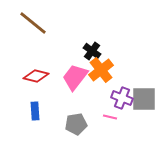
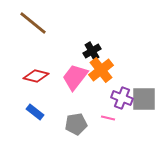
black cross: rotated 24 degrees clockwise
blue rectangle: moved 1 px down; rotated 48 degrees counterclockwise
pink line: moved 2 px left, 1 px down
